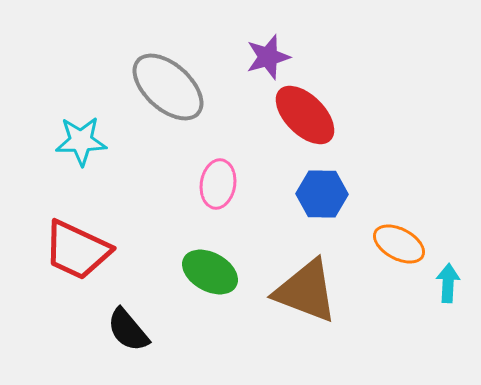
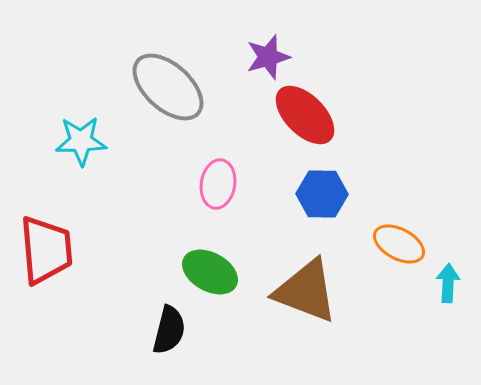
red trapezoid: moved 31 px left; rotated 120 degrees counterclockwise
black semicircle: moved 41 px right; rotated 126 degrees counterclockwise
